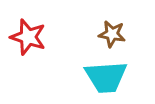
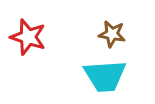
cyan trapezoid: moved 1 px left, 1 px up
